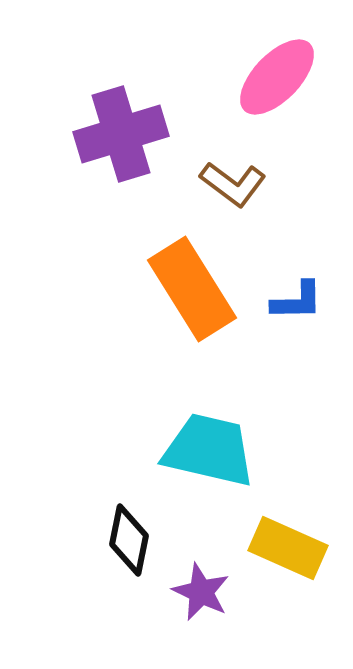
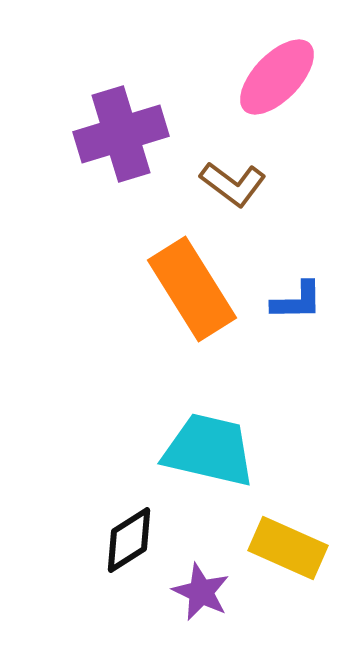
black diamond: rotated 46 degrees clockwise
